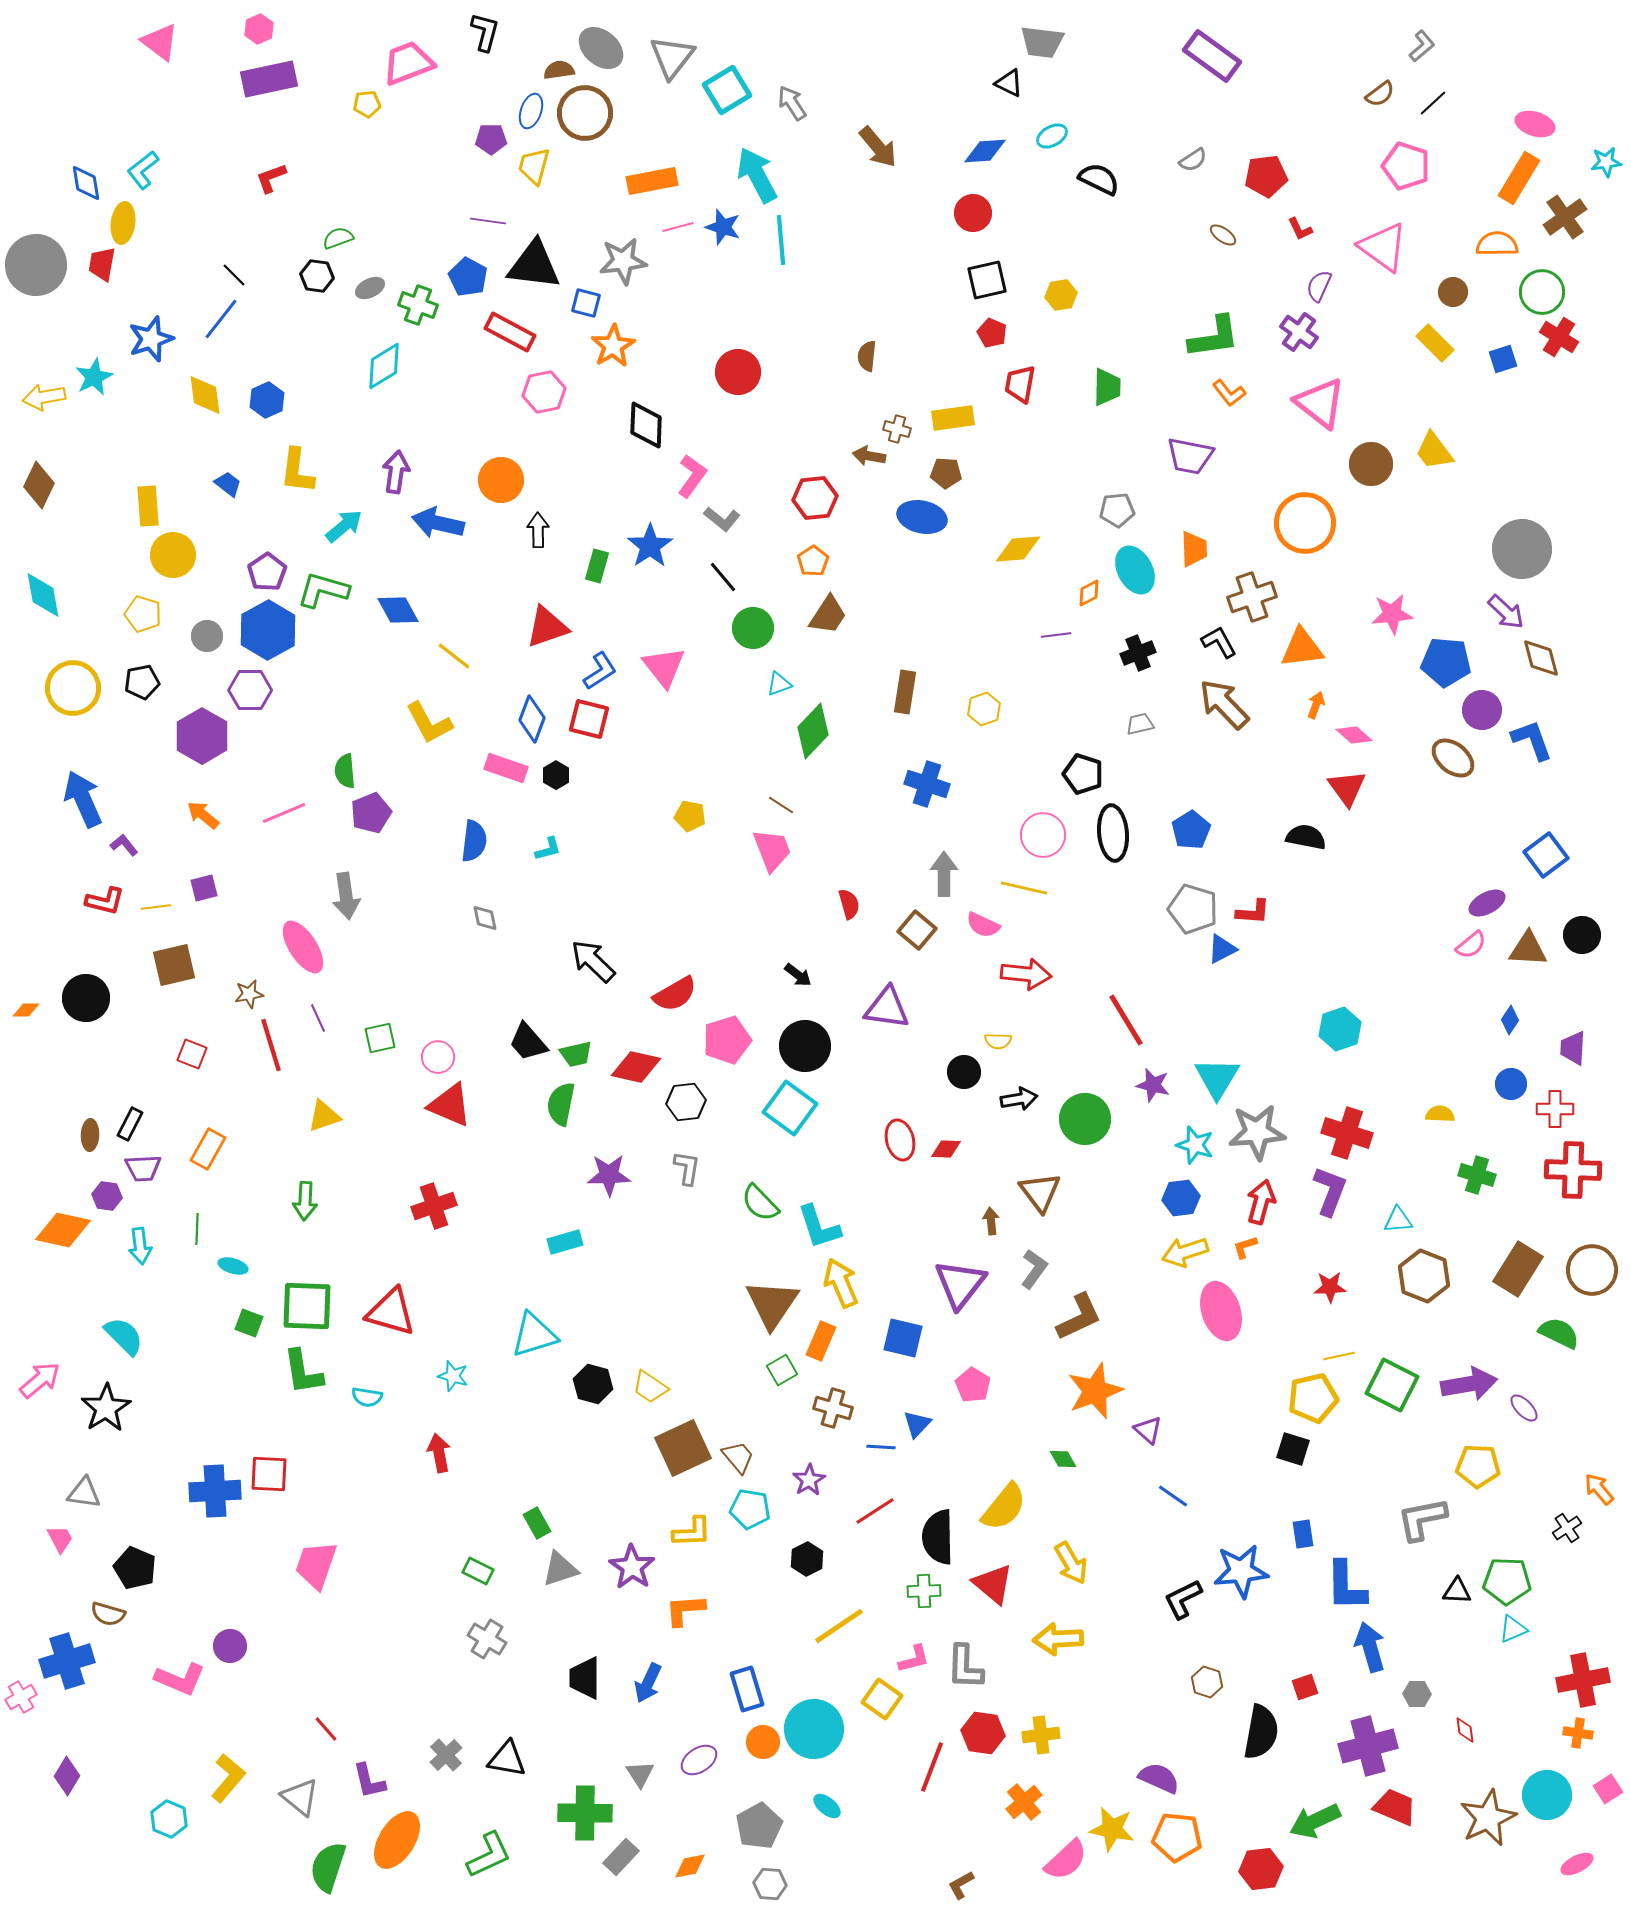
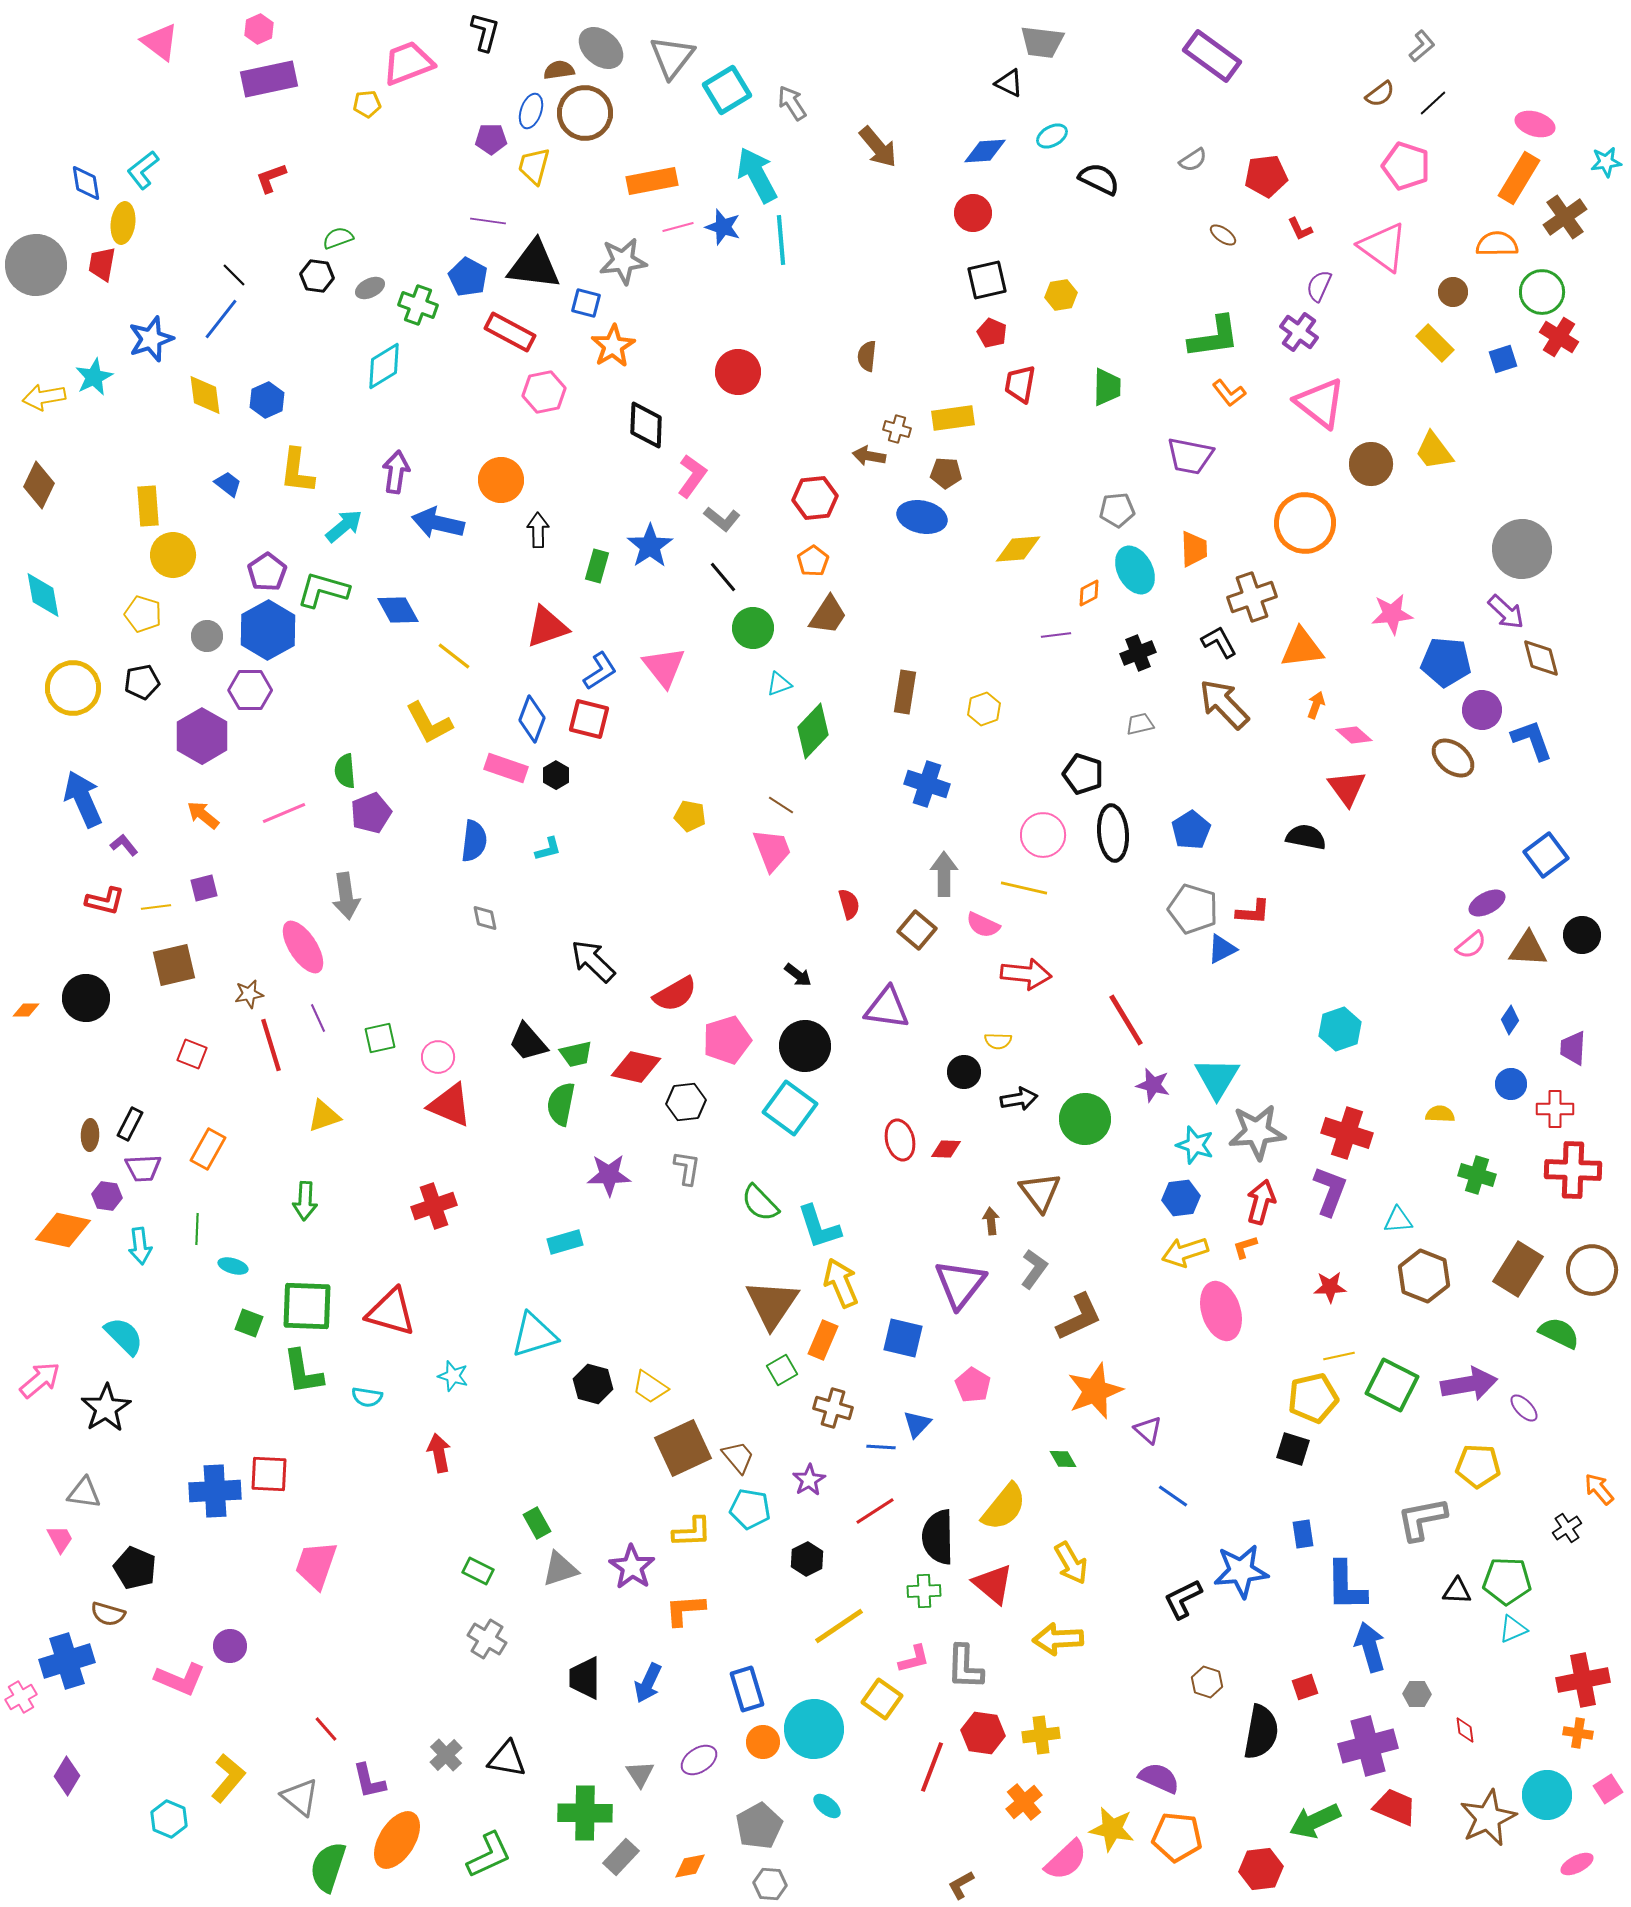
orange rectangle at (821, 1341): moved 2 px right, 1 px up
